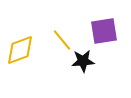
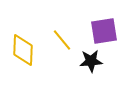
yellow diamond: moved 3 px right; rotated 68 degrees counterclockwise
black star: moved 8 px right
